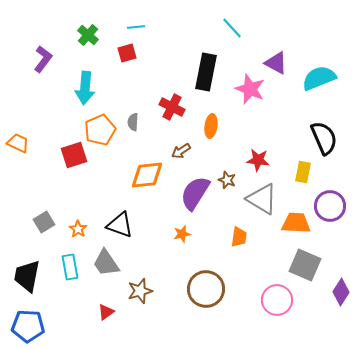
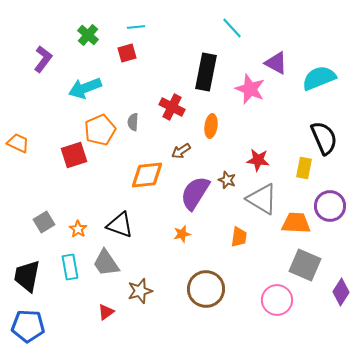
cyan arrow at (85, 88): rotated 64 degrees clockwise
yellow rectangle at (303, 172): moved 1 px right, 4 px up
